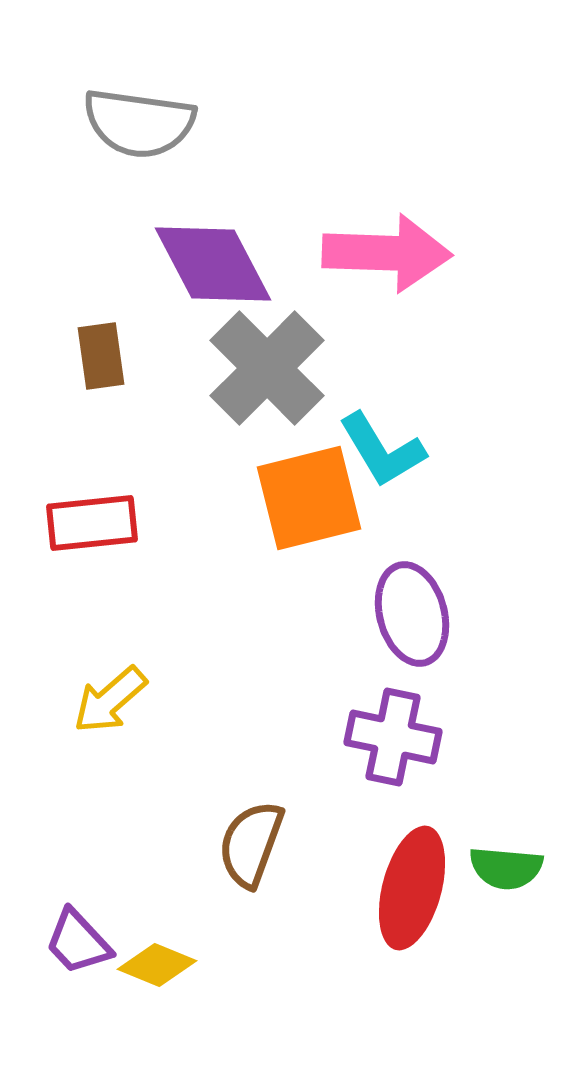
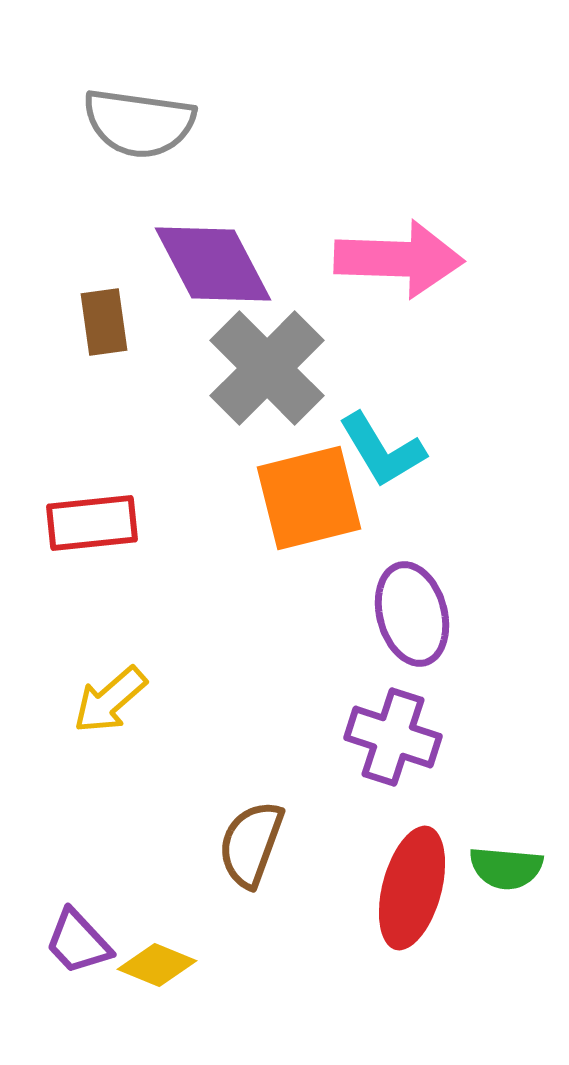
pink arrow: moved 12 px right, 6 px down
brown rectangle: moved 3 px right, 34 px up
purple cross: rotated 6 degrees clockwise
